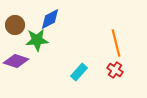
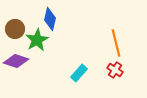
blue diamond: rotated 50 degrees counterclockwise
brown circle: moved 4 px down
green star: rotated 25 degrees counterclockwise
cyan rectangle: moved 1 px down
